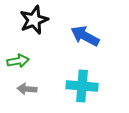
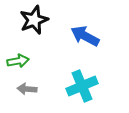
cyan cross: rotated 28 degrees counterclockwise
